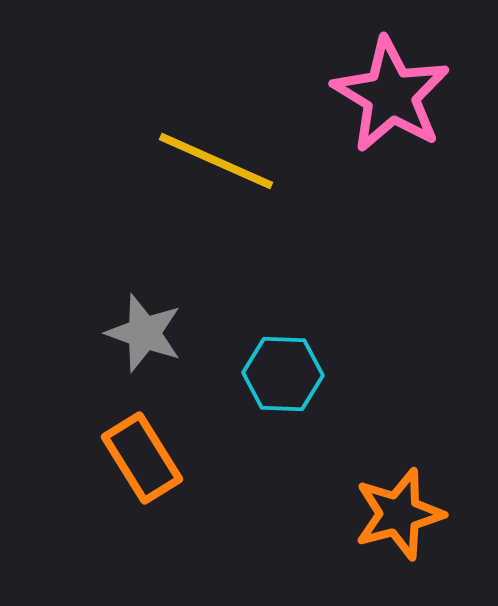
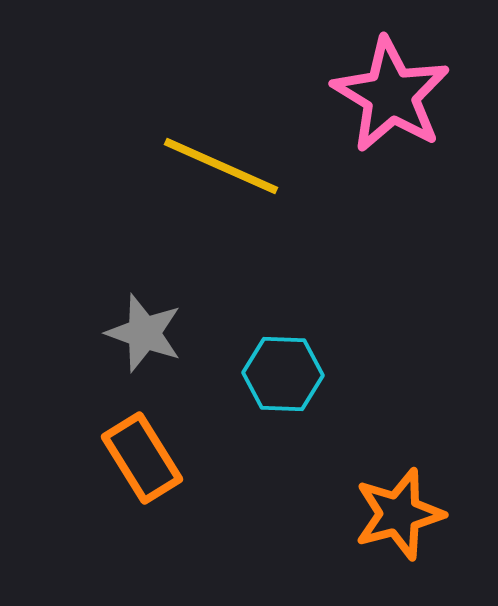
yellow line: moved 5 px right, 5 px down
